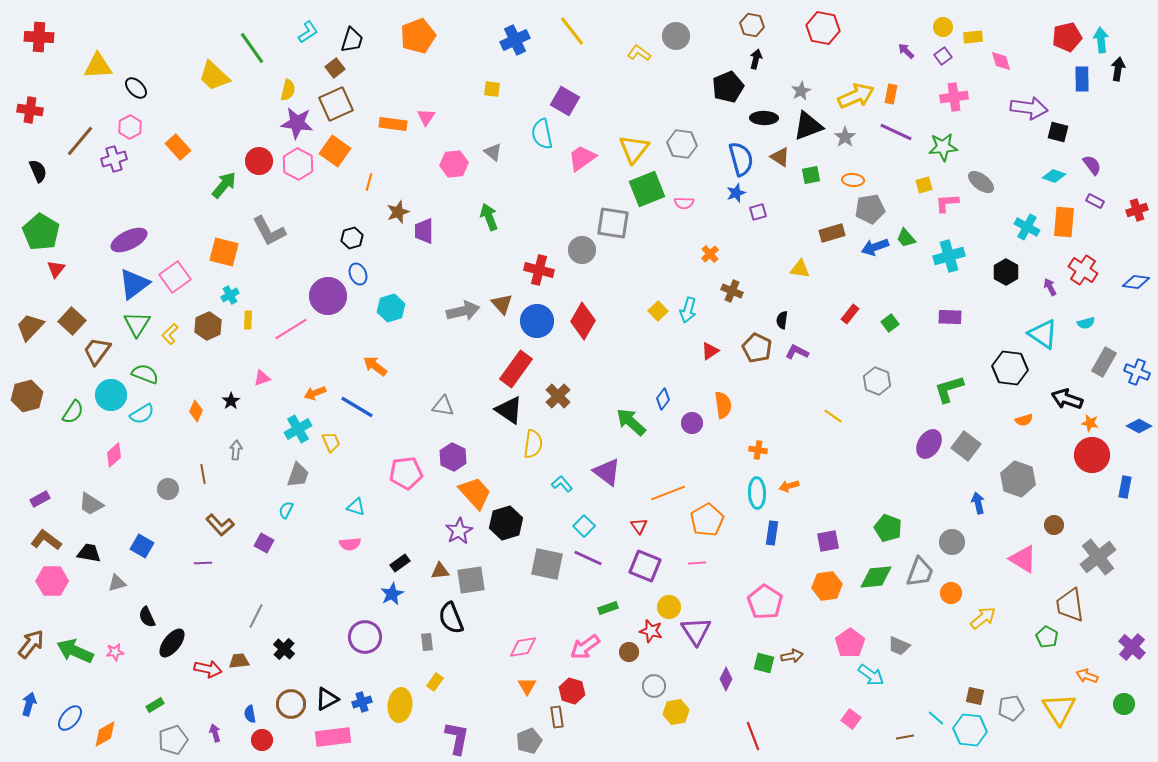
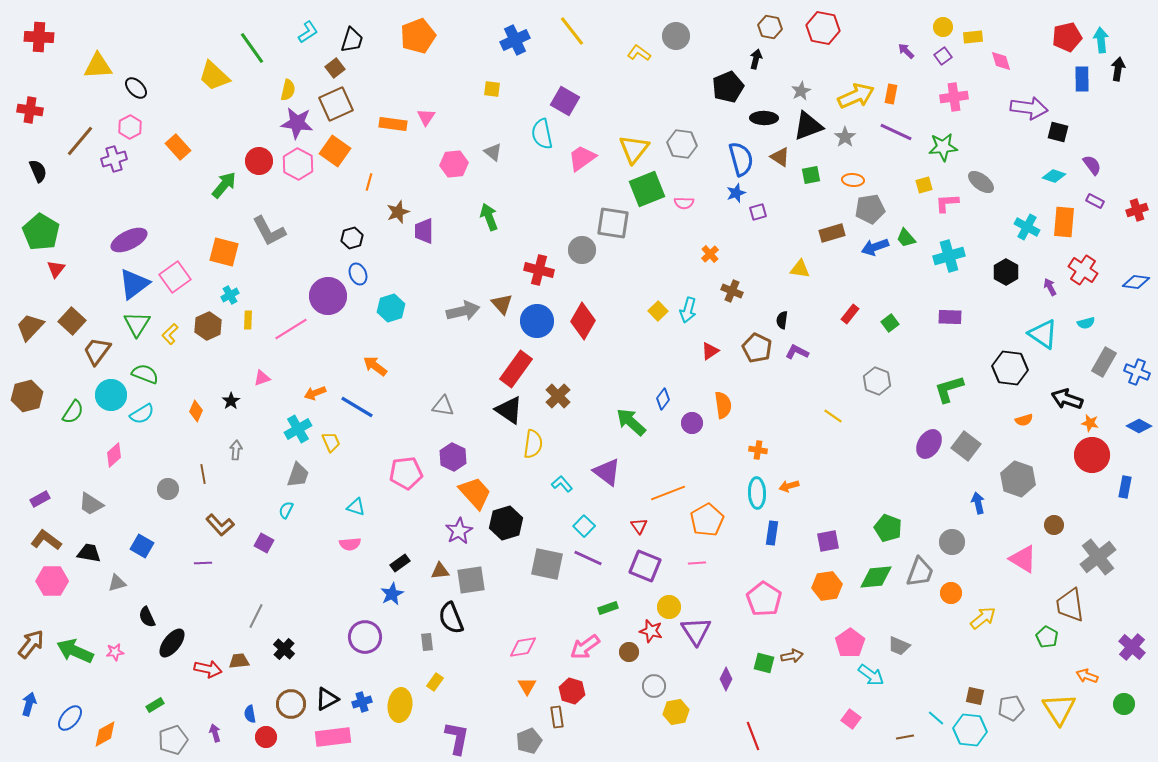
brown hexagon at (752, 25): moved 18 px right, 2 px down
pink pentagon at (765, 602): moved 1 px left, 3 px up
red circle at (262, 740): moved 4 px right, 3 px up
